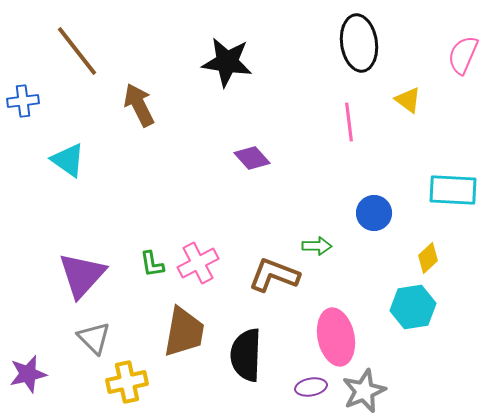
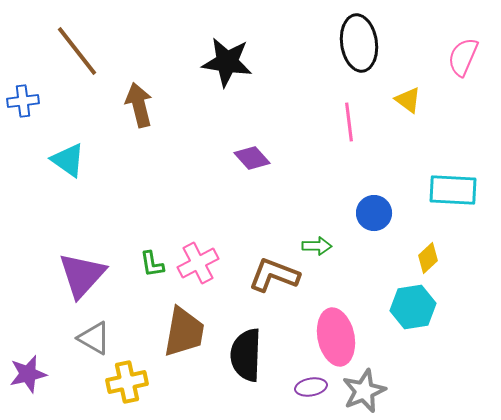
pink semicircle: moved 2 px down
brown arrow: rotated 12 degrees clockwise
gray triangle: rotated 15 degrees counterclockwise
